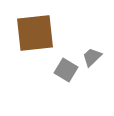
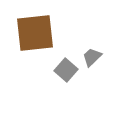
gray square: rotated 10 degrees clockwise
